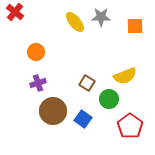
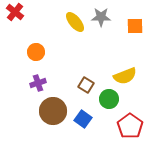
brown square: moved 1 px left, 2 px down
